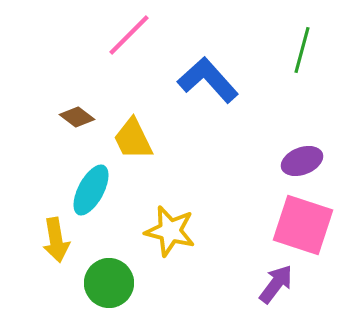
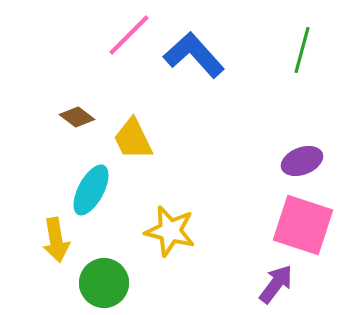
blue L-shape: moved 14 px left, 25 px up
green circle: moved 5 px left
